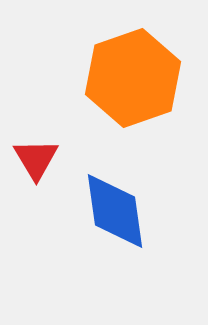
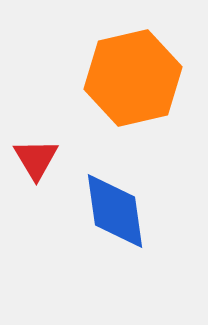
orange hexagon: rotated 6 degrees clockwise
